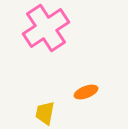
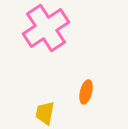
orange ellipse: rotated 55 degrees counterclockwise
